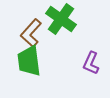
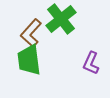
green cross: rotated 16 degrees clockwise
green trapezoid: moved 1 px up
